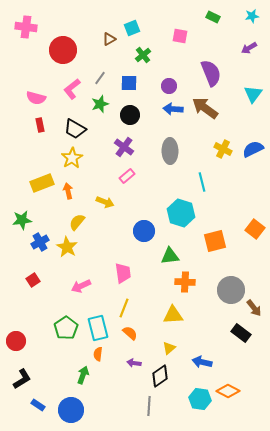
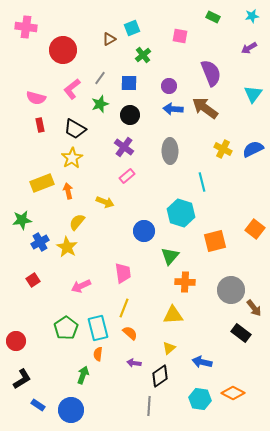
green triangle at (170, 256): rotated 42 degrees counterclockwise
orange diamond at (228, 391): moved 5 px right, 2 px down
